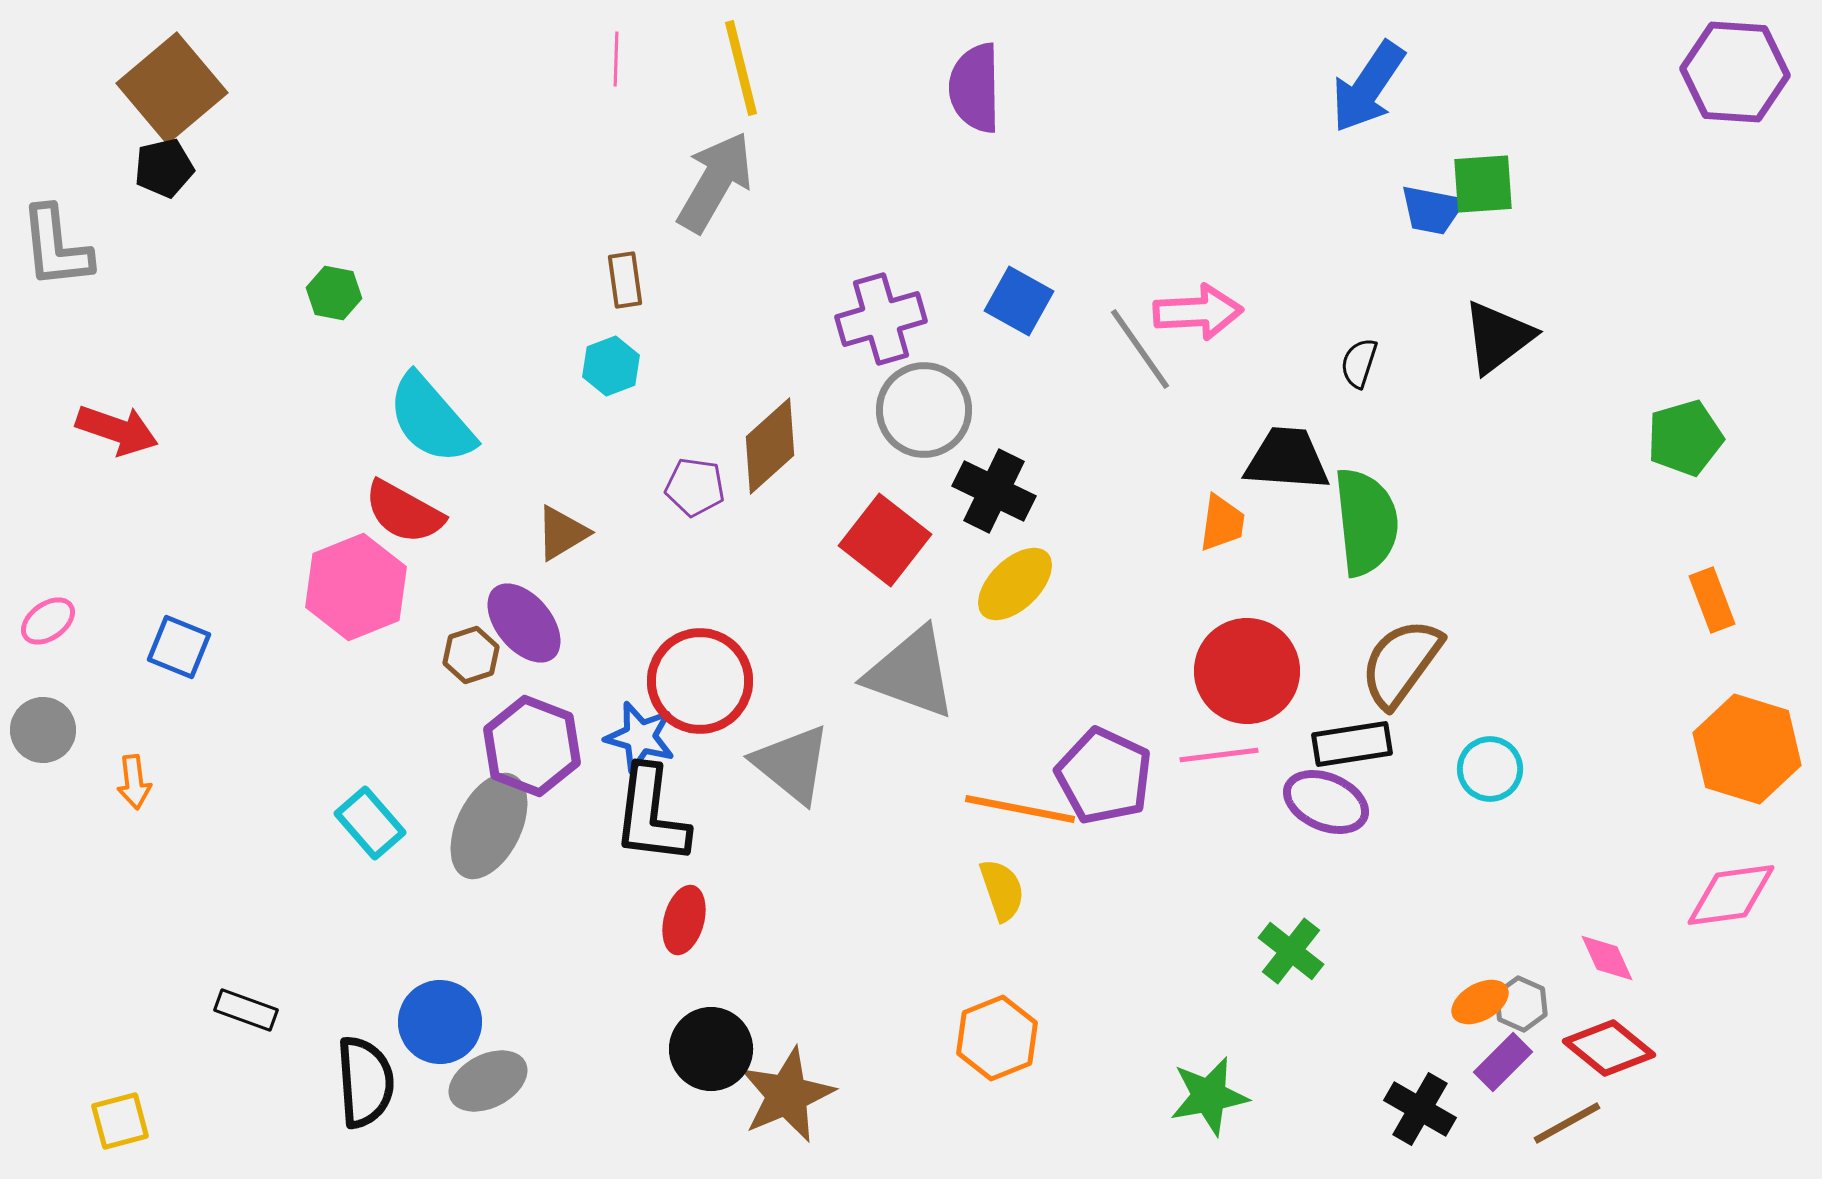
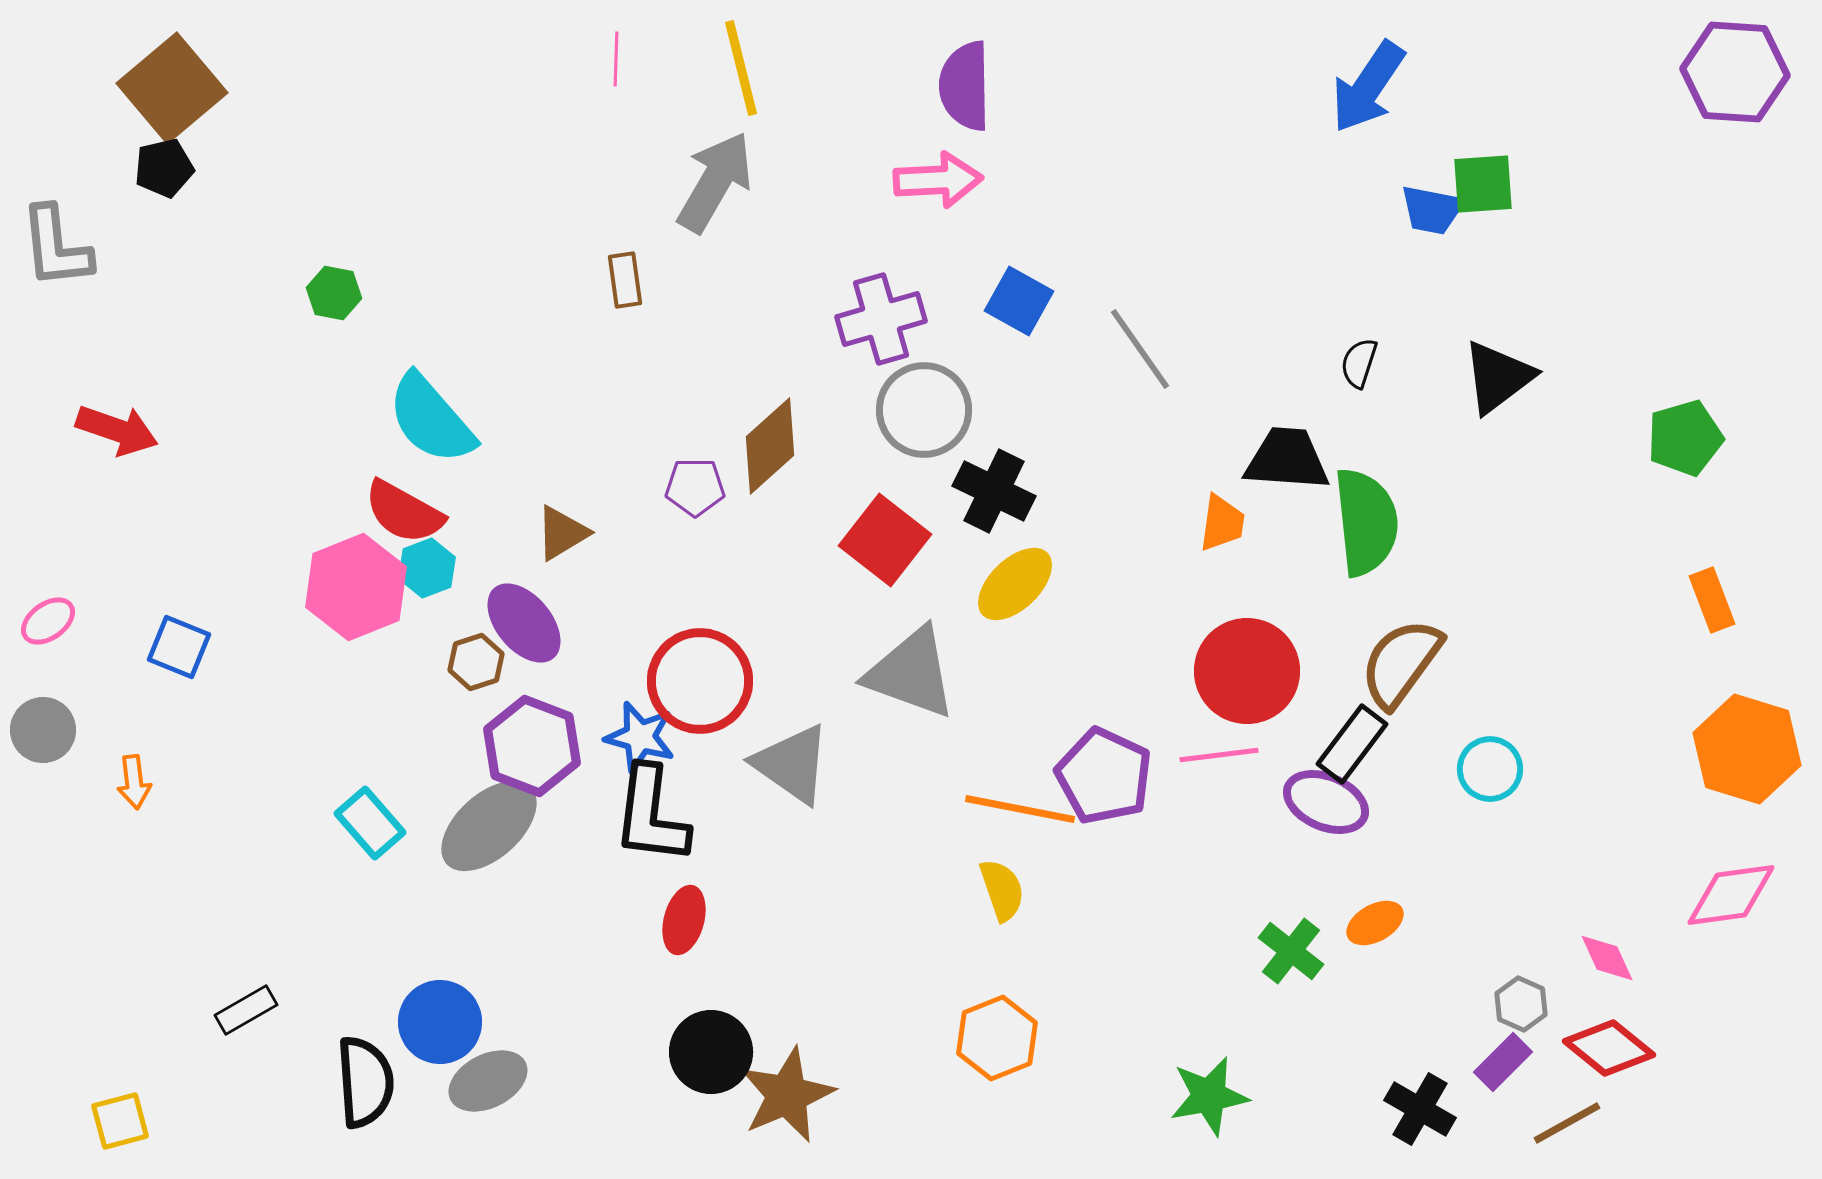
purple semicircle at (975, 88): moved 10 px left, 2 px up
pink arrow at (1198, 312): moved 260 px left, 132 px up
black triangle at (1498, 337): moved 40 px down
cyan hexagon at (611, 366): moved 184 px left, 202 px down
purple pentagon at (695, 487): rotated 8 degrees counterclockwise
brown hexagon at (471, 655): moved 5 px right, 7 px down
black rectangle at (1352, 744): rotated 44 degrees counterclockwise
gray triangle at (792, 764): rotated 4 degrees counterclockwise
gray ellipse at (489, 826): rotated 22 degrees clockwise
orange ellipse at (1480, 1002): moved 105 px left, 79 px up
black rectangle at (246, 1010): rotated 50 degrees counterclockwise
black circle at (711, 1049): moved 3 px down
